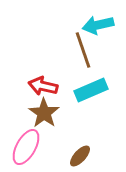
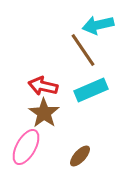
brown line: rotated 15 degrees counterclockwise
